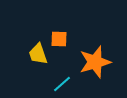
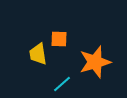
yellow trapezoid: rotated 10 degrees clockwise
